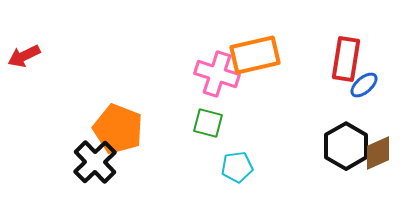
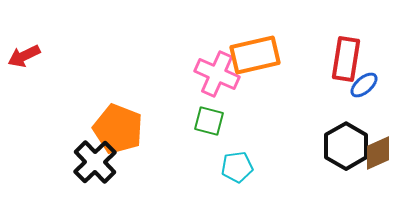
pink cross: rotated 6 degrees clockwise
green square: moved 1 px right, 2 px up
